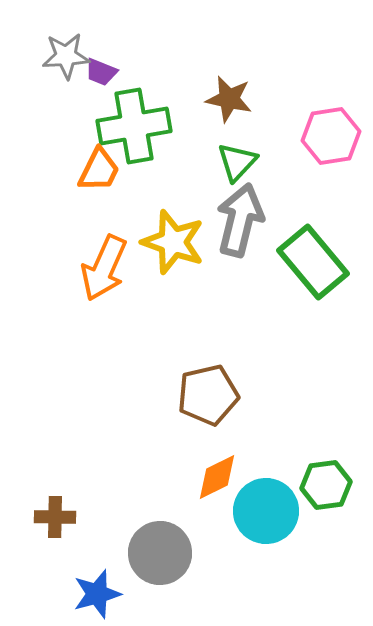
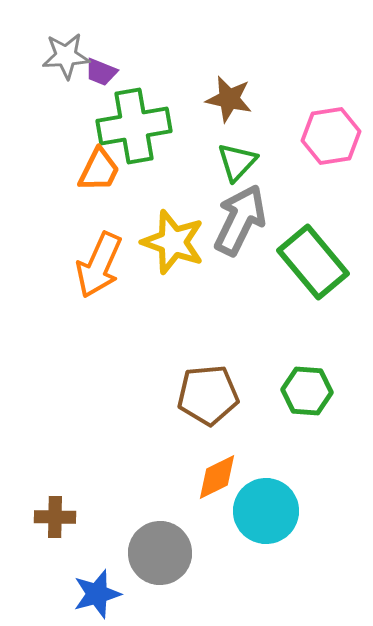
gray arrow: rotated 12 degrees clockwise
orange arrow: moved 5 px left, 3 px up
brown pentagon: rotated 8 degrees clockwise
green hexagon: moved 19 px left, 94 px up; rotated 12 degrees clockwise
